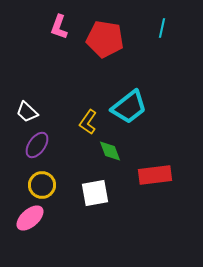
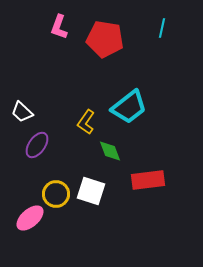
white trapezoid: moved 5 px left
yellow L-shape: moved 2 px left
red rectangle: moved 7 px left, 5 px down
yellow circle: moved 14 px right, 9 px down
white square: moved 4 px left, 2 px up; rotated 28 degrees clockwise
